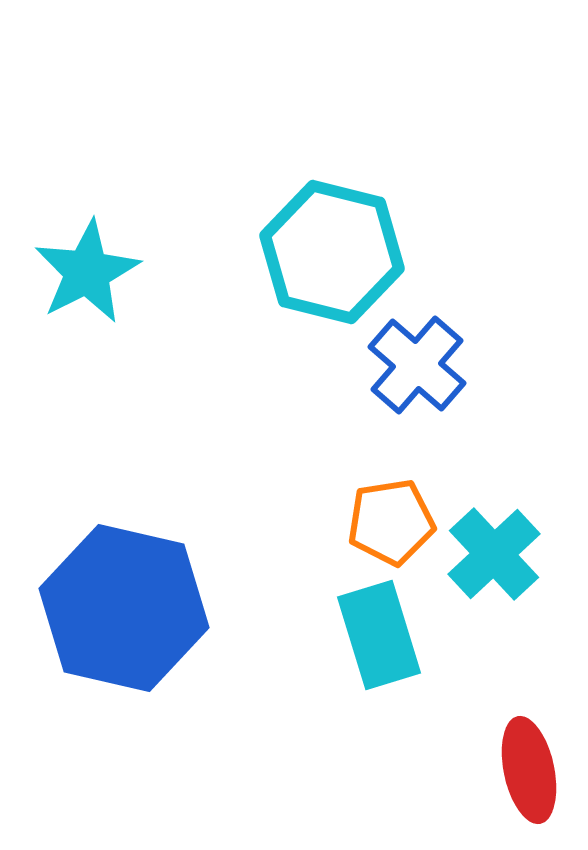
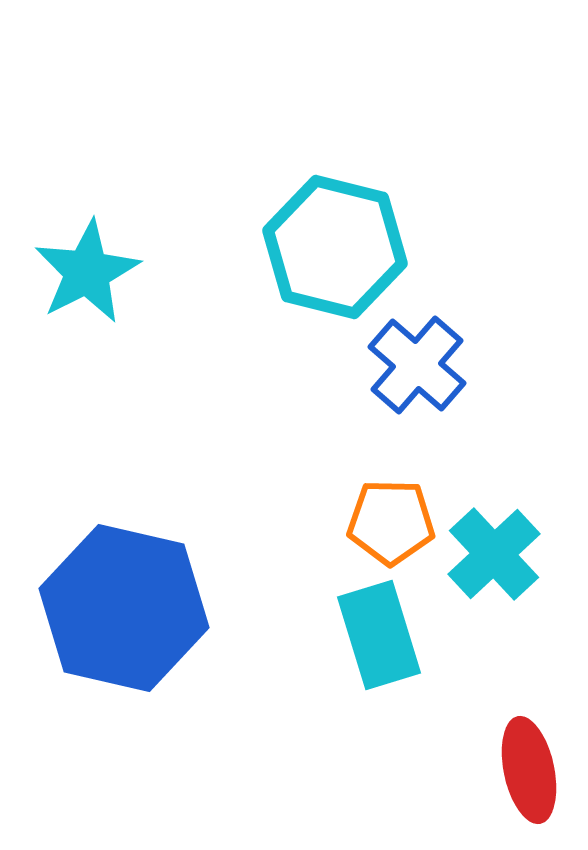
cyan hexagon: moved 3 px right, 5 px up
orange pentagon: rotated 10 degrees clockwise
